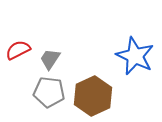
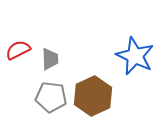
gray trapezoid: rotated 145 degrees clockwise
gray pentagon: moved 2 px right, 5 px down
